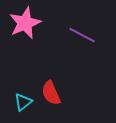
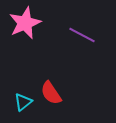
red semicircle: rotated 10 degrees counterclockwise
